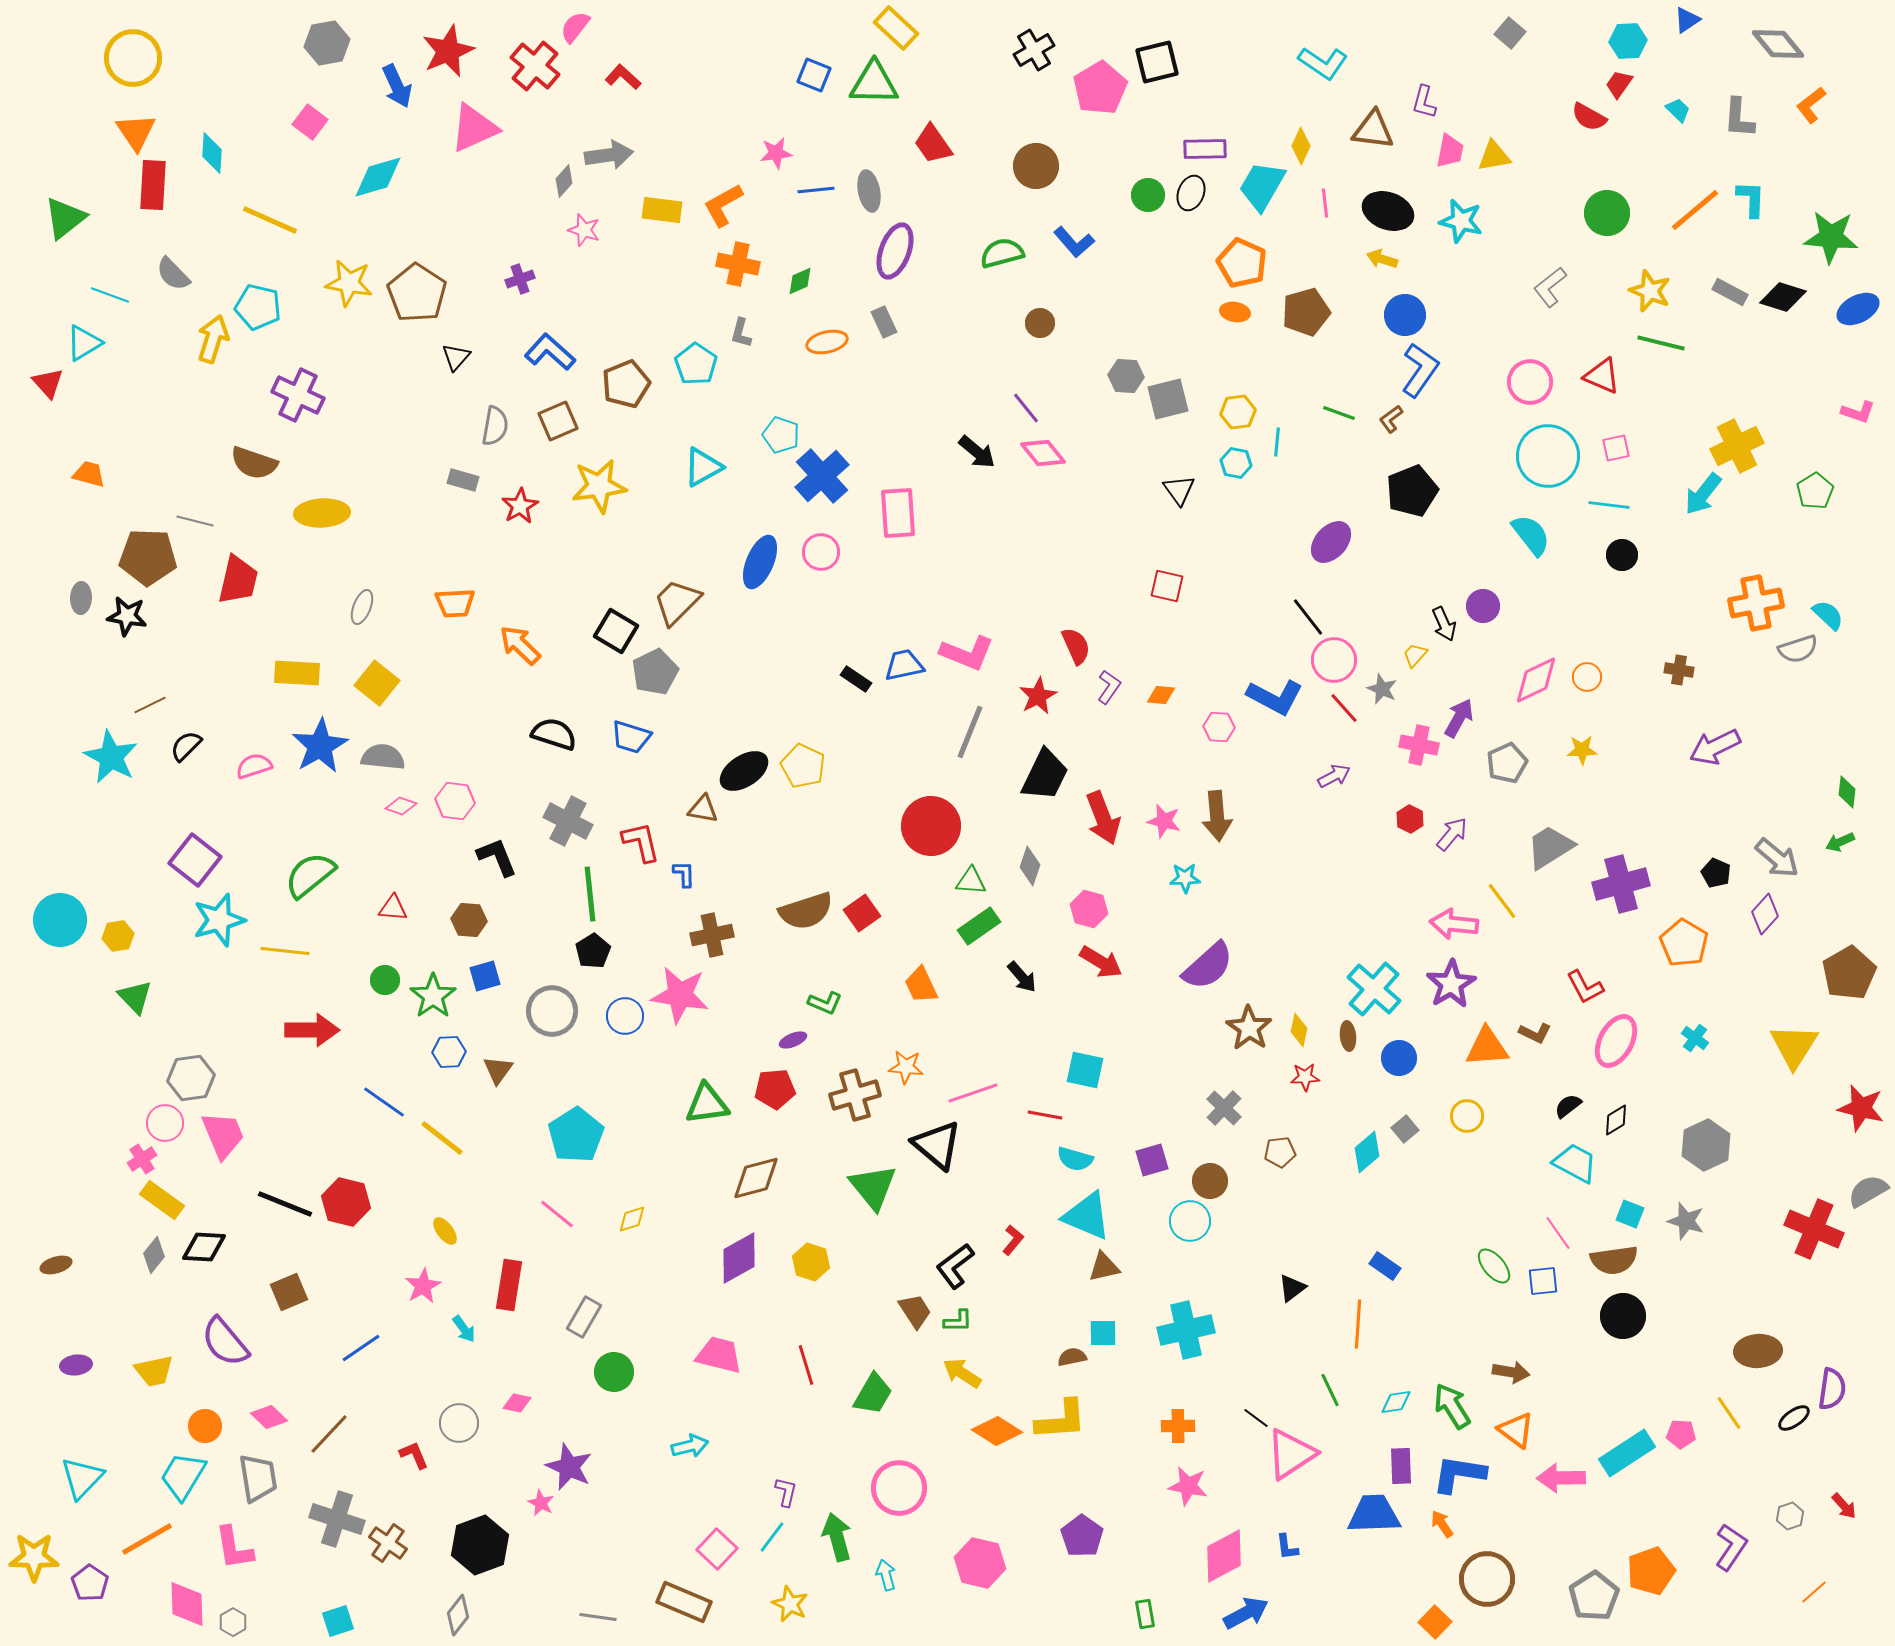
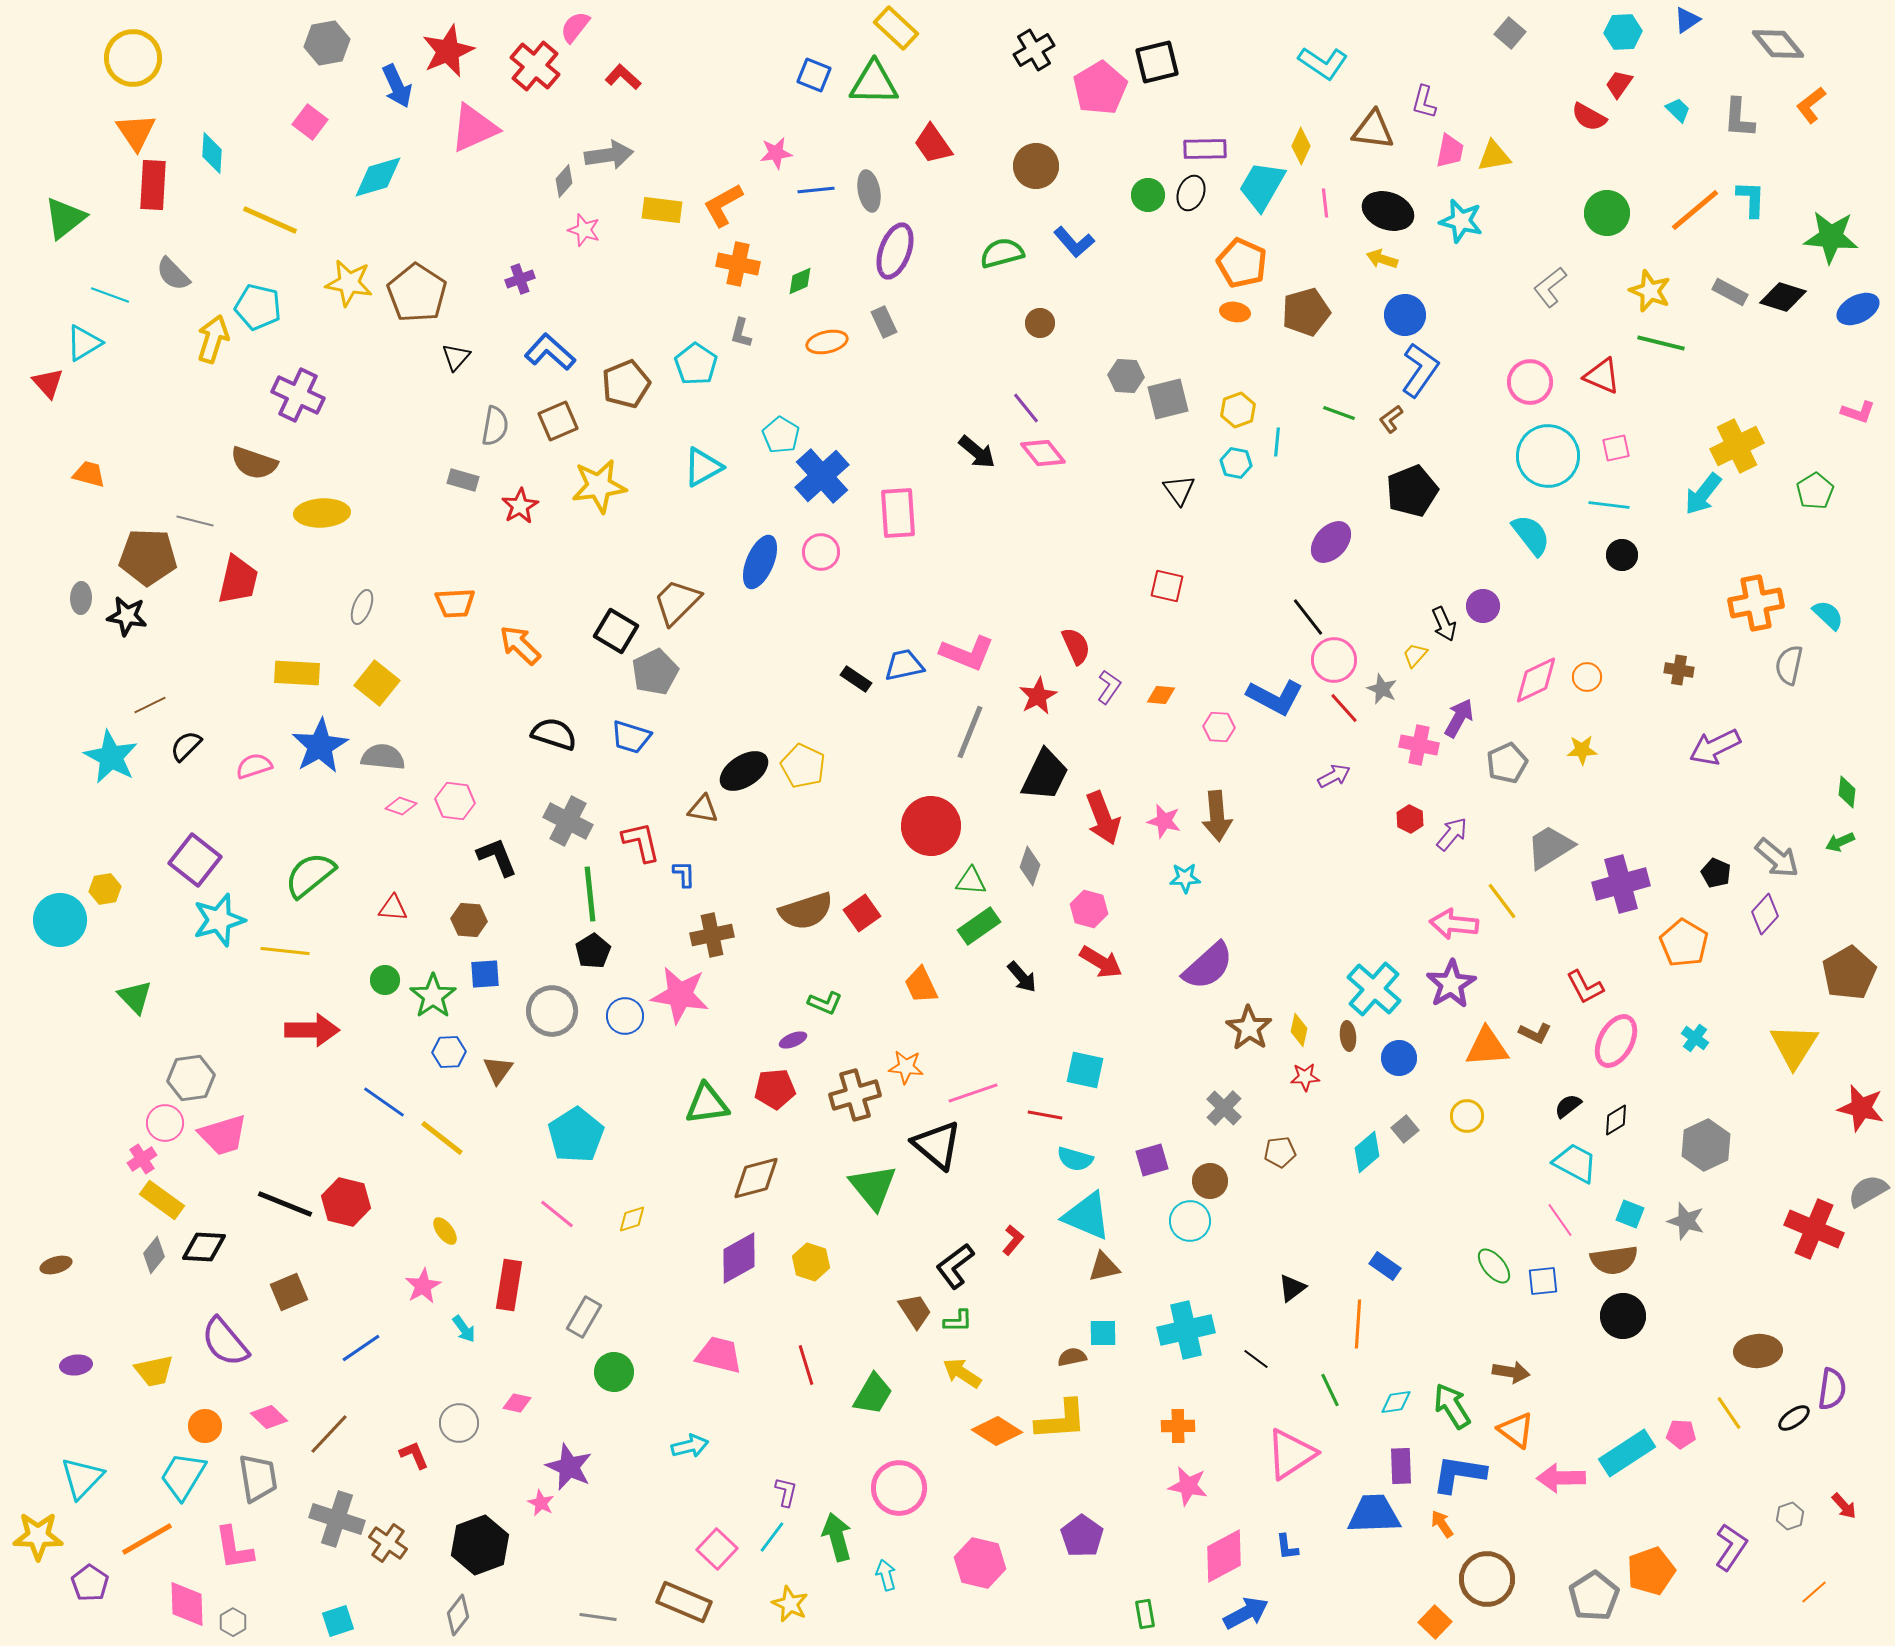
cyan hexagon at (1628, 41): moved 5 px left, 9 px up
yellow hexagon at (1238, 412): moved 2 px up; rotated 12 degrees counterclockwise
cyan pentagon at (781, 435): rotated 12 degrees clockwise
gray semicircle at (1798, 649): moved 9 px left, 16 px down; rotated 120 degrees clockwise
yellow hexagon at (118, 936): moved 13 px left, 47 px up
blue square at (485, 976): moved 2 px up; rotated 12 degrees clockwise
pink trapezoid at (223, 1135): rotated 96 degrees clockwise
pink line at (1558, 1233): moved 2 px right, 13 px up
black line at (1256, 1418): moved 59 px up
yellow star at (34, 1557): moved 4 px right, 21 px up
